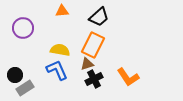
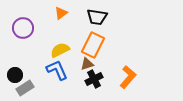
orange triangle: moved 1 px left, 2 px down; rotated 32 degrees counterclockwise
black trapezoid: moved 2 px left; rotated 50 degrees clockwise
yellow semicircle: rotated 36 degrees counterclockwise
orange L-shape: rotated 105 degrees counterclockwise
